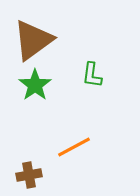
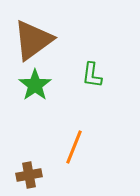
orange line: rotated 40 degrees counterclockwise
